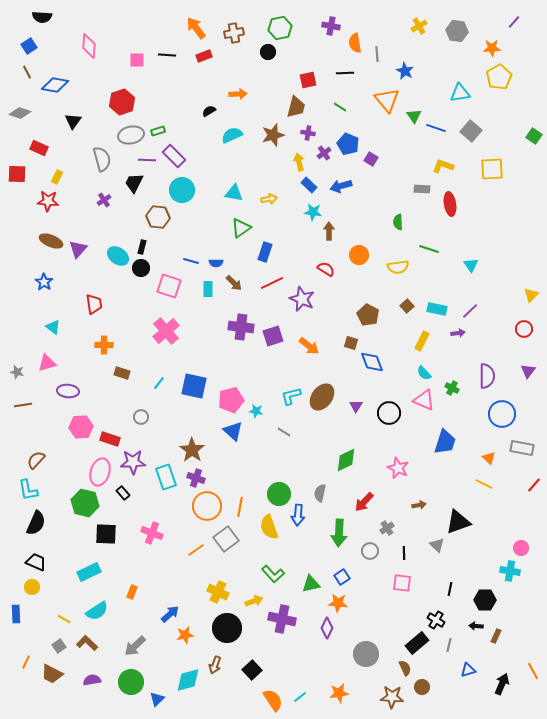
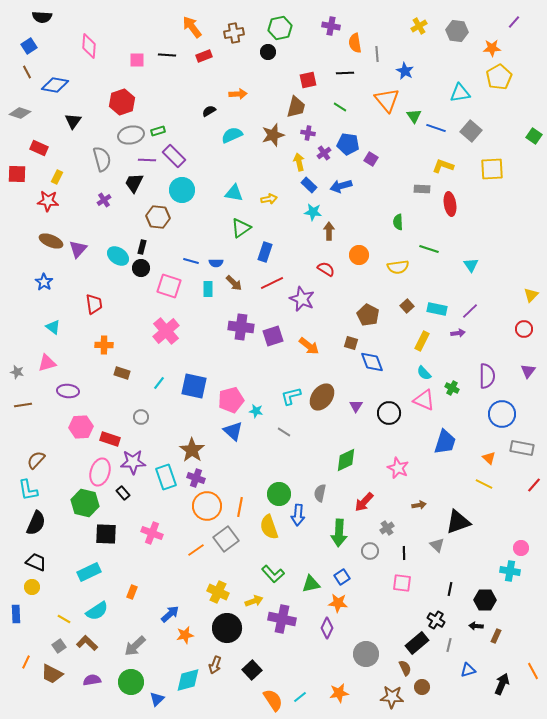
orange arrow at (196, 28): moved 4 px left, 1 px up
blue pentagon at (348, 144): rotated 15 degrees counterclockwise
